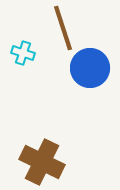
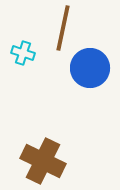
brown line: rotated 30 degrees clockwise
brown cross: moved 1 px right, 1 px up
